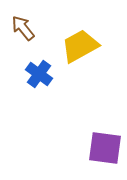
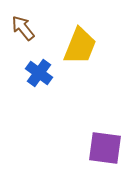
yellow trapezoid: rotated 141 degrees clockwise
blue cross: moved 1 px up
